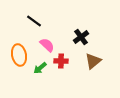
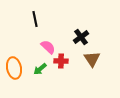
black line: moved 1 px right, 2 px up; rotated 42 degrees clockwise
pink semicircle: moved 1 px right, 2 px down
orange ellipse: moved 5 px left, 13 px down
brown triangle: moved 1 px left, 2 px up; rotated 24 degrees counterclockwise
green arrow: moved 1 px down
